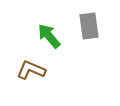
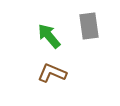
brown L-shape: moved 21 px right, 3 px down
